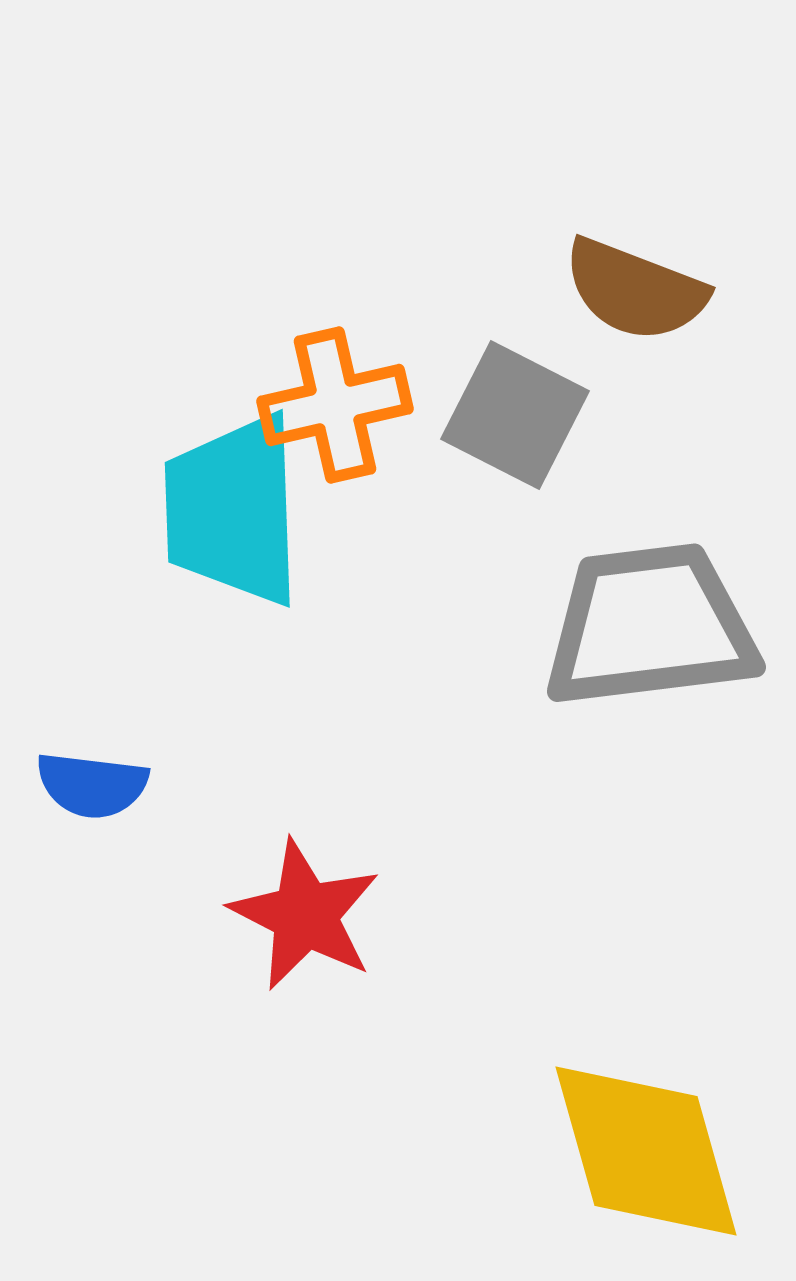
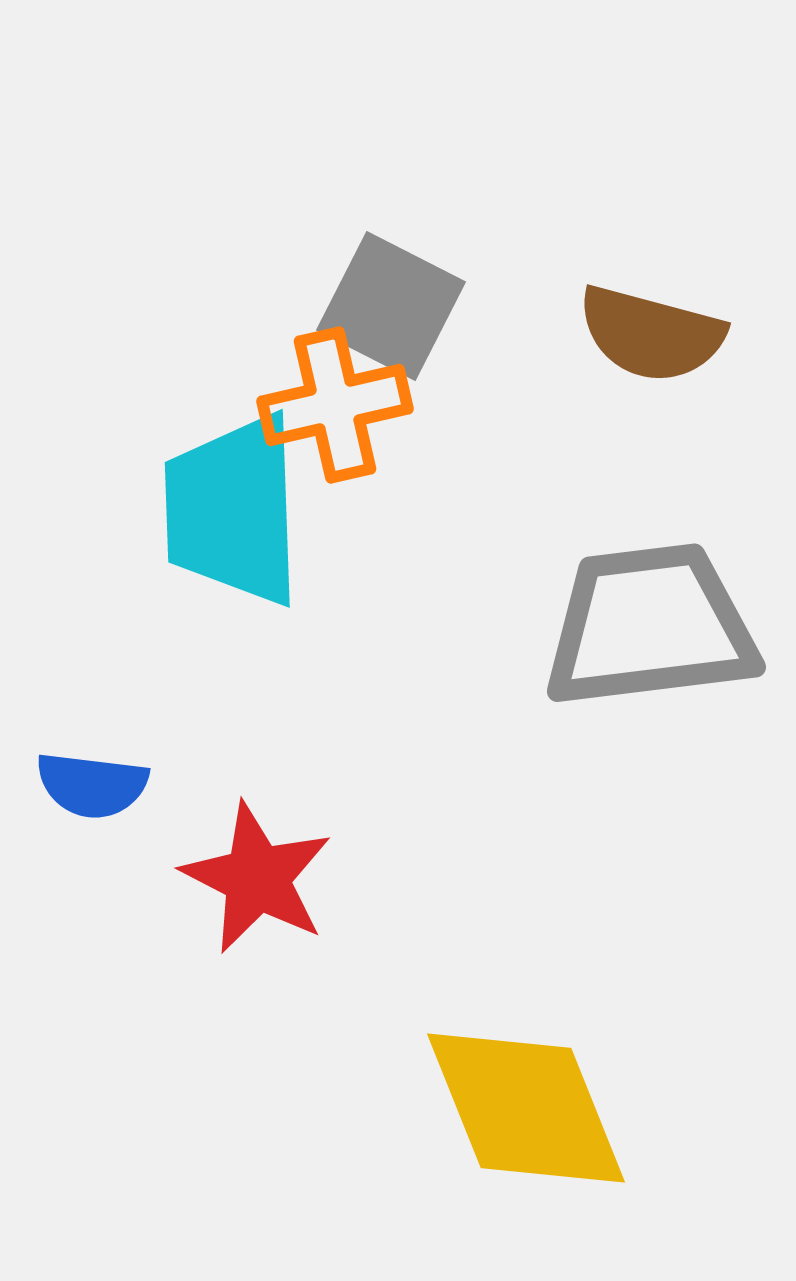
brown semicircle: moved 16 px right, 44 px down; rotated 6 degrees counterclockwise
gray square: moved 124 px left, 109 px up
red star: moved 48 px left, 37 px up
yellow diamond: moved 120 px left, 43 px up; rotated 6 degrees counterclockwise
